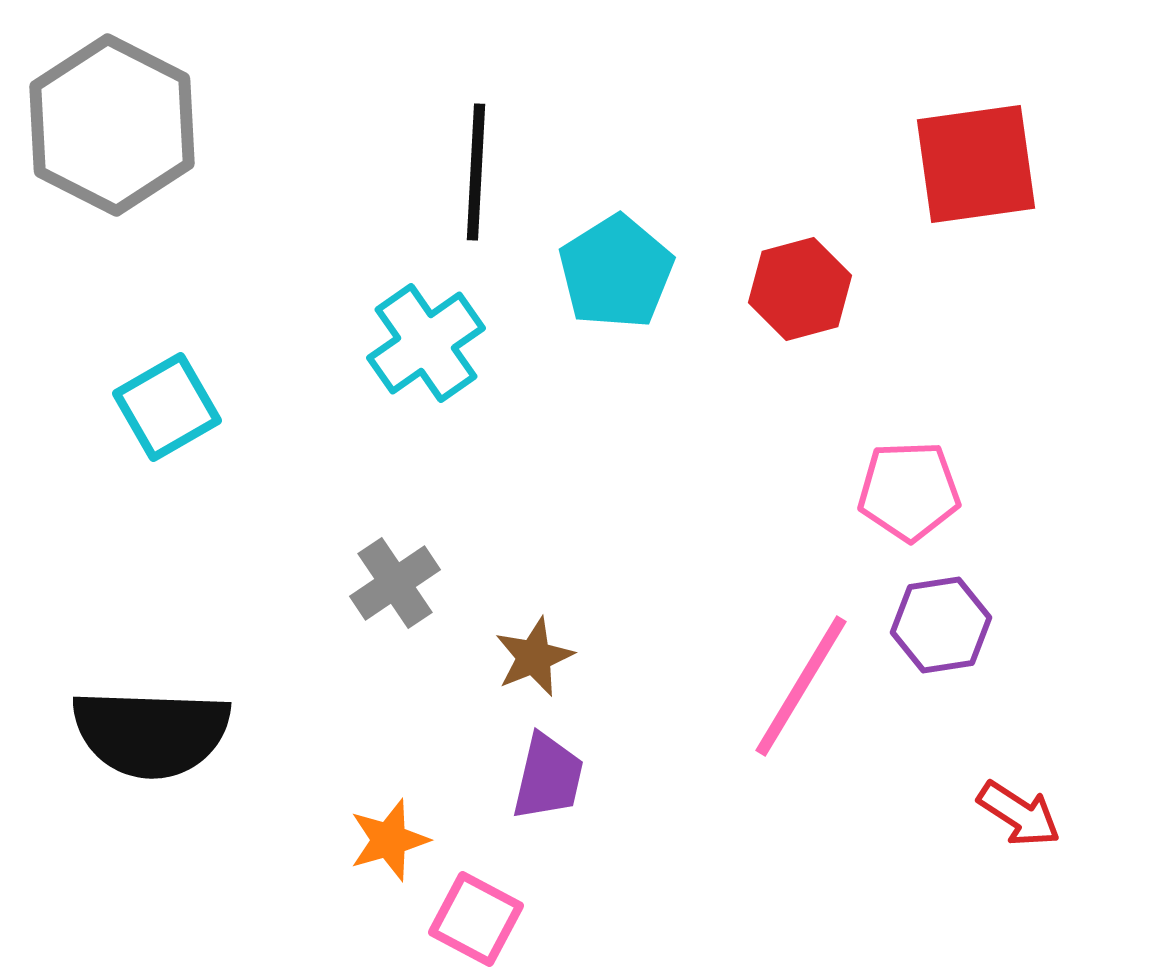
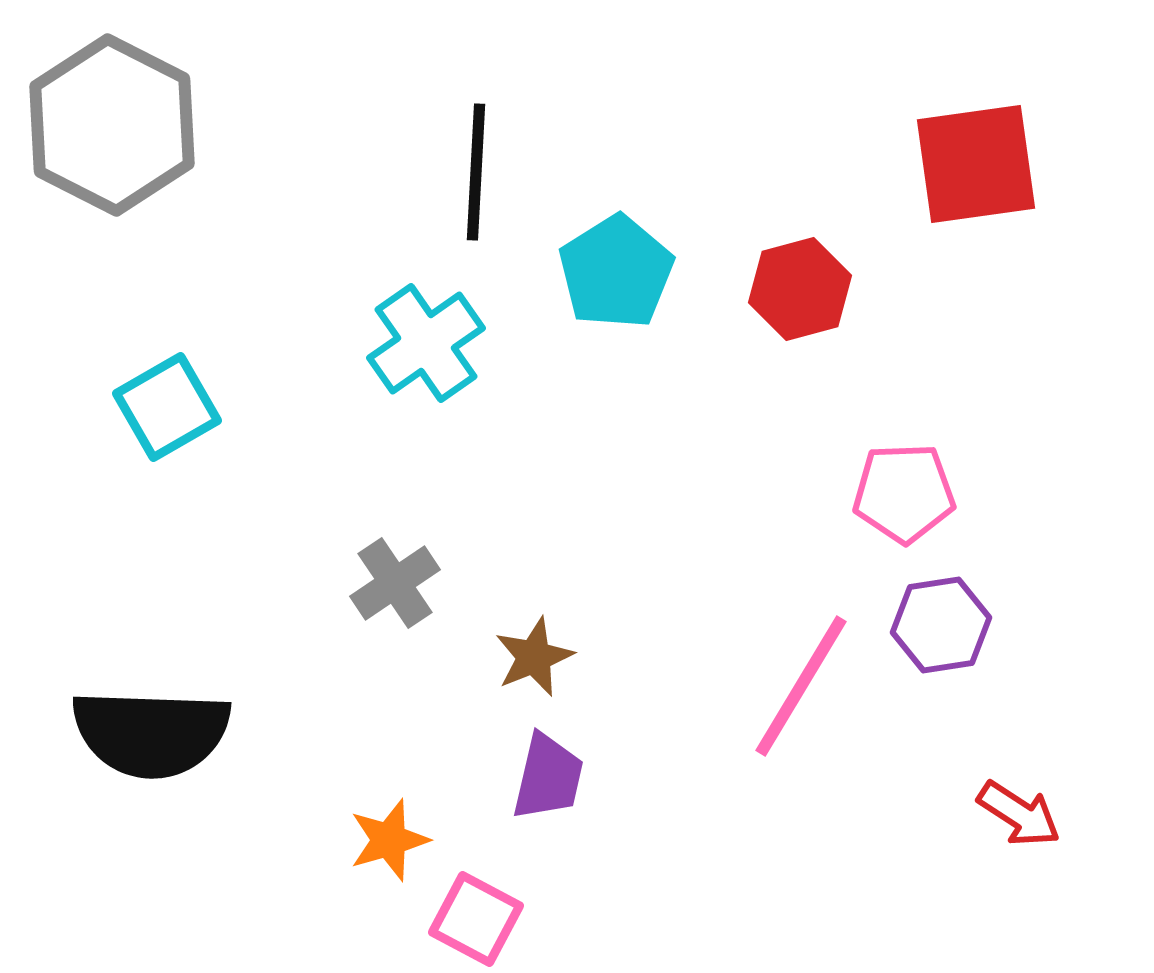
pink pentagon: moved 5 px left, 2 px down
